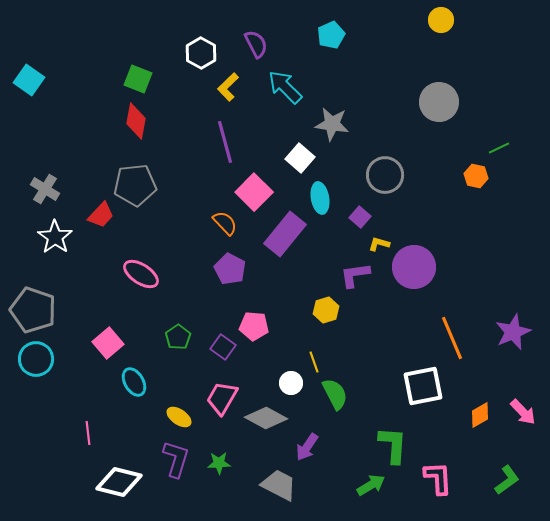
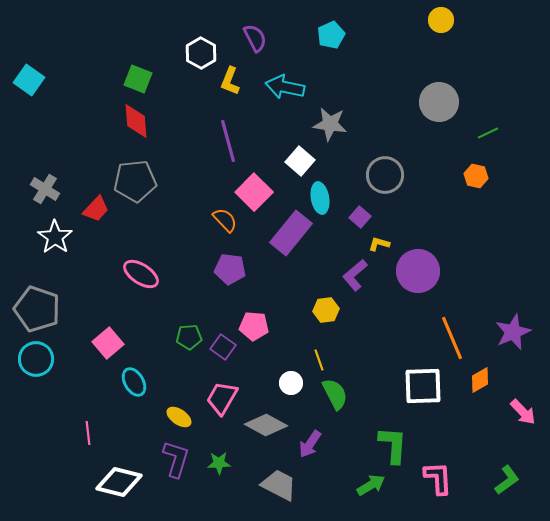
purple semicircle at (256, 44): moved 1 px left, 6 px up
yellow L-shape at (228, 87): moved 2 px right, 6 px up; rotated 24 degrees counterclockwise
cyan arrow at (285, 87): rotated 33 degrees counterclockwise
red diamond at (136, 121): rotated 15 degrees counterclockwise
gray star at (332, 124): moved 2 px left
purple line at (225, 142): moved 3 px right, 1 px up
green line at (499, 148): moved 11 px left, 15 px up
white square at (300, 158): moved 3 px down
gray pentagon at (135, 185): moved 4 px up
red trapezoid at (101, 215): moved 5 px left, 6 px up
orange semicircle at (225, 223): moved 3 px up
purple rectangle at (285, 234): moved 6 px right, 1 px up
purple circle at (414, 267): moved 4 px right, 4 px down
purple pentagon at (230, 269): rotated 20 degrees counterclockwise
purple L-shape at (355, 275): rotated 32 degrees counterclockwise
gray pentagon at (33, 310): moved 4 px right, 1 px up
yellow hexagon at (326, 310): rotated 10 degrees clockwise
green pentagon at (178, 337): moved 11 px right; rotated 30 degrees clockwise
yellow line at (314, 362): moved 5 px right, 2 px up
white square at (423, 386): rotated 9 degrees clockwise
orange diamond at (480, 415): moved 35 px up
gray diamond at (266, 418): moved 7 px down
purple arrow at (307, 447): moved 3 px right, 3 px up
